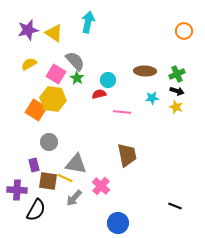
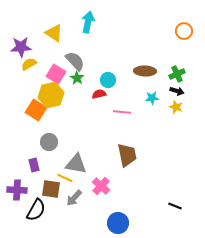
purple star: moved 7 px left, 17 px down; rotated 10 degrees clockwise
yellow hexagon: moved 2 px left, 4 px up; rotated 20 degrees counterclockwise
brown square: moved 3 px right, 8 px down
